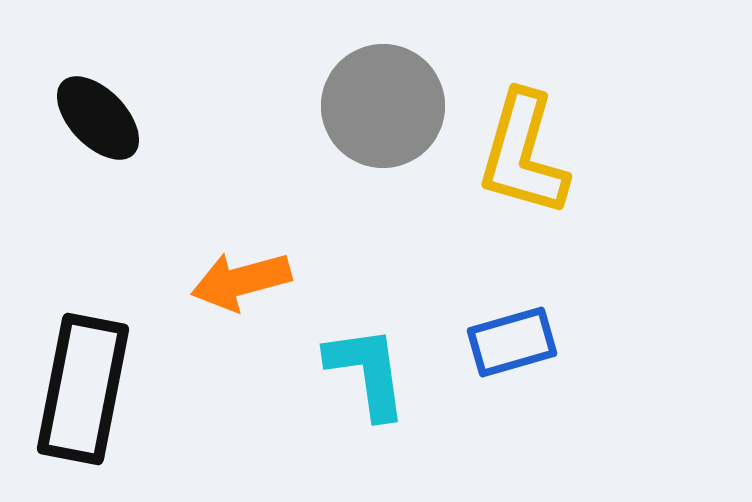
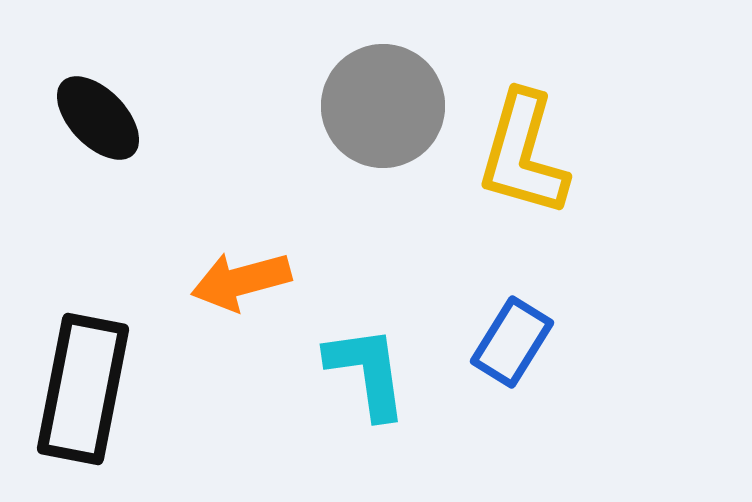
blue rectangle: rotated 42 degrees counterclockwise
